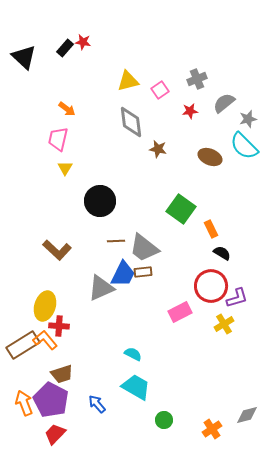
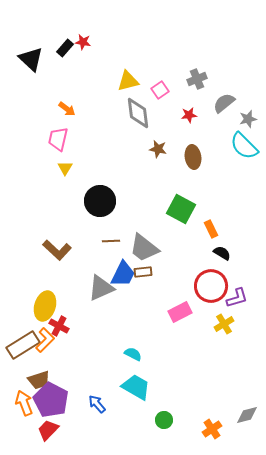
black triangle at (24, 57): moved 7 px right, 2 px down
red star at (190, 111): moved 1 px left, 4 px down
gray diamond at (131, 122): moved 7 px right, 9 px up
brown ellipse at (210, 157): moved 17 px left; rotated 60 degrees clockwise
green square at (181, 209): rotated 8 degrees counterclockwise
brown line at (116, 241): moved 5 px left
red cross at (59, 326): rotated 24 degrees clockwise
orange L-shape at (45, 340): rotated 85 degrees clockwise
brown trapezoid at (62, 374): moved 23 px left, 6 px down
red trapezoid at (55, 434): moved 7 px left, 4 px up
